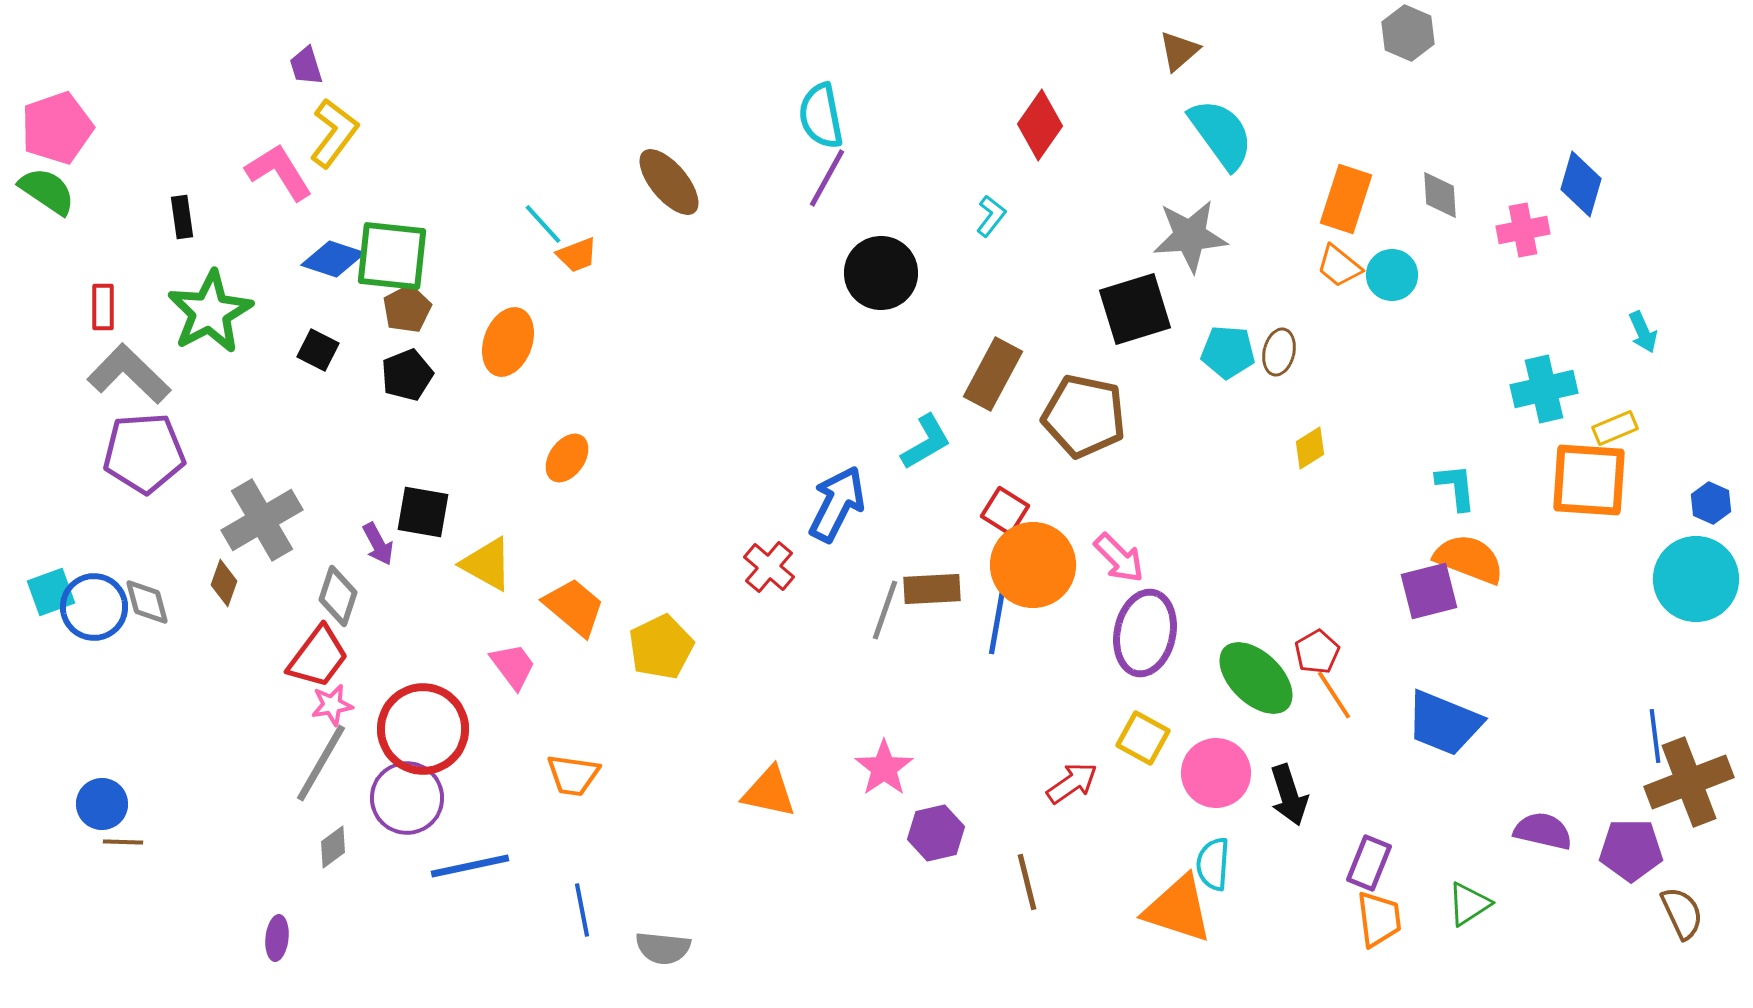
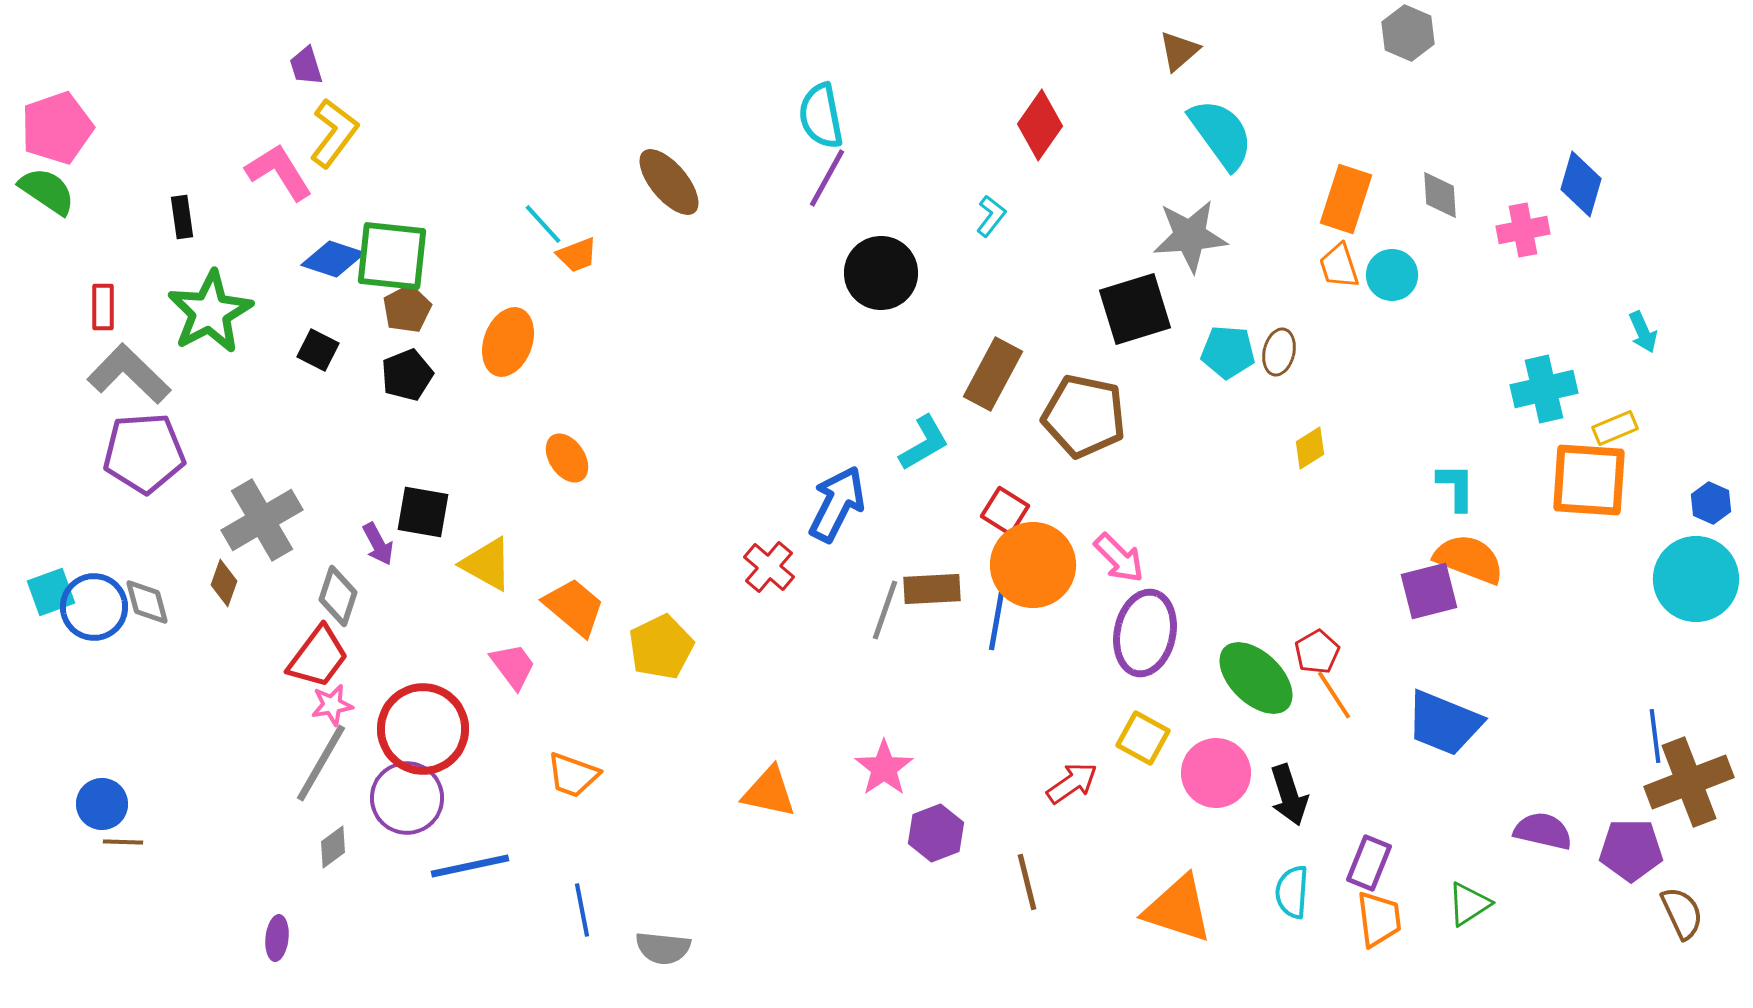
orange trapezoid at (1339, 266): rotated 33 degrees clockwise
cyan L-shape at (926, 442): moved 2 px left, 1 px down
orange ellipse at (567, 458): rotated 69 degrees counterclockwise
cyan L-shape at (1456, 487): rotated 6 degrees clockwise
blue line at (997, 622): moved 4 px up
orange trapezoid at (573, 775): rotated 12 degrees clockwise
purple hexagon at (936, 833): rotated 8 degrees counterclockwise
cyan semicircle at (1213, 864): moved 79 px right, 28 px down
